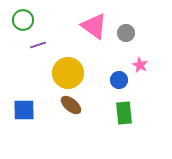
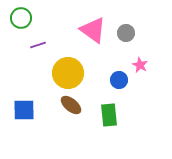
green circle: moved 2 px left, 2 px up
pink triangle: moved 1 px left, 4 px down
green rectangle: moved 15 px left, 2 px down
